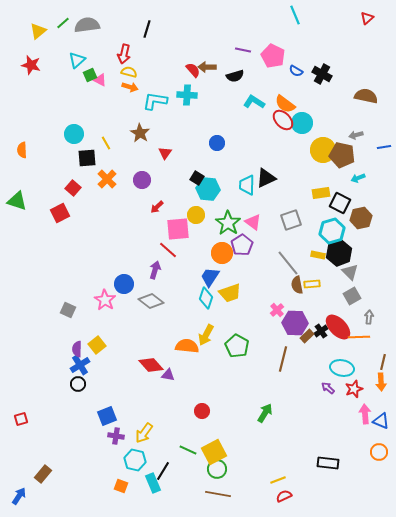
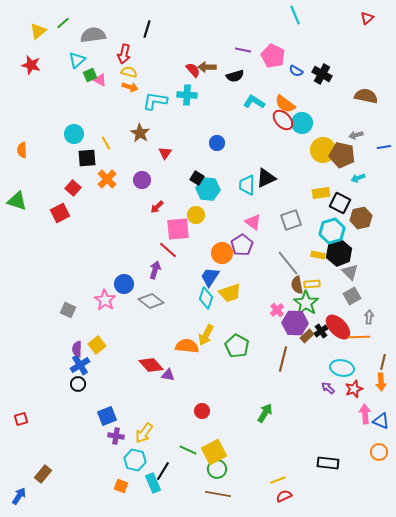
gray semicircle at (87, 25): moved 6 px right, 10 px down
green star at (228, 223): moved 78 px right, 80 px down
